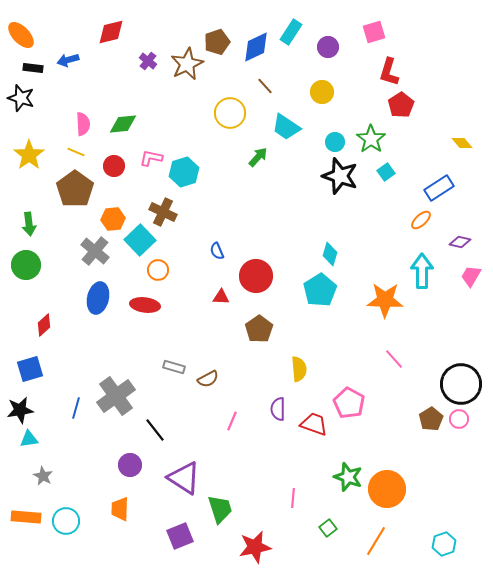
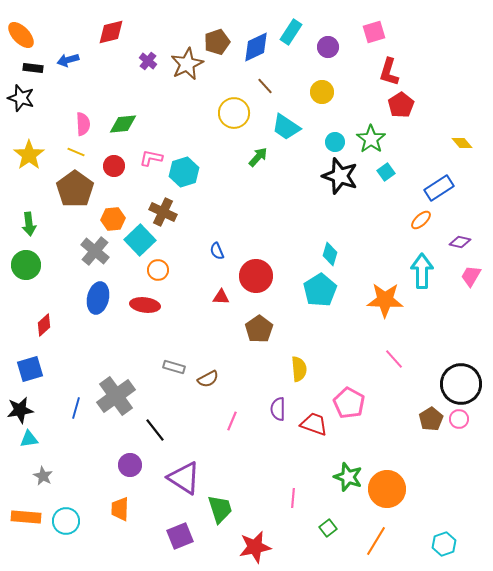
yellow circle at (230, 113): moved 4 px right
